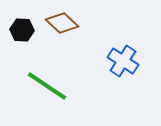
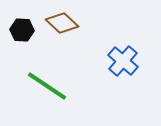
blue cross: rotated 8 degrees clockwise
